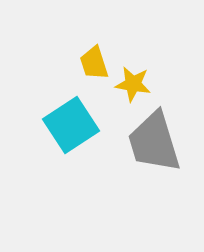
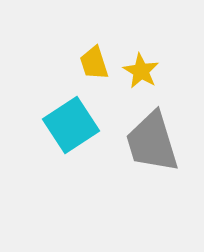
yellow star: moved 8 px right, 13 px up; rotated 21 degrees clockwise
gray trapezoid: moved 2 px left
